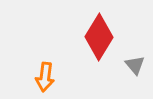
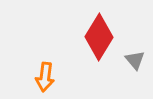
gray triangle: moved 5 px up
